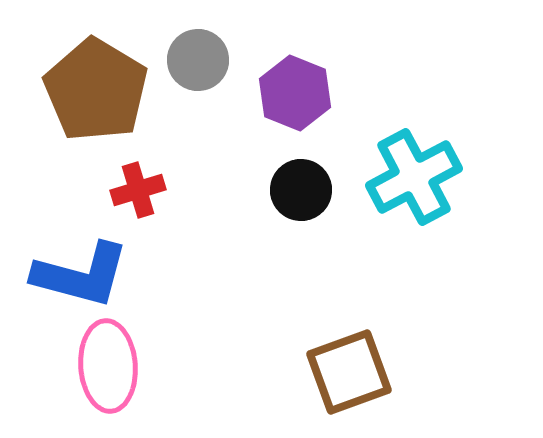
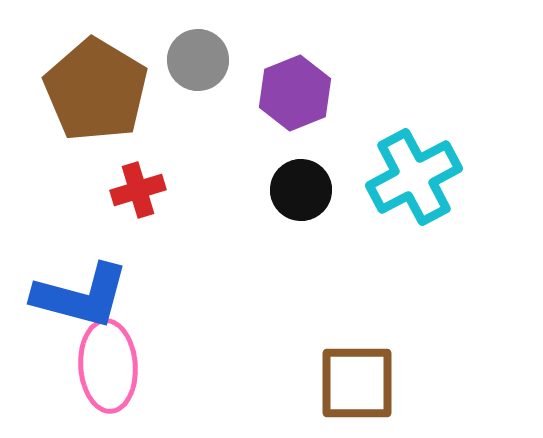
purple hexagon: rotated 16 degrees clockwise
blue L-shape: moved 21 px down
brown square: moved 8 px right, 11 px down; rotated 20 degrees clockwise
